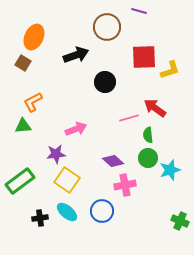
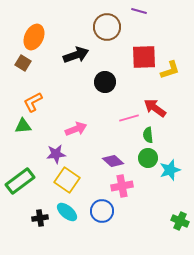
pink cross: moved 3 px left, 1 px down
